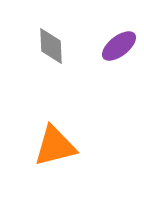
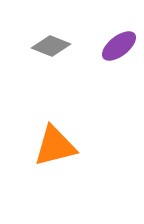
gray diamond: rotated 66 degrees counterclockwise
